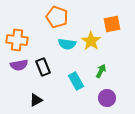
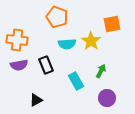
cyan semicircle: rotated 12 degrees counterclockwise
black rectangle: moved 3 px right, 2 px up
